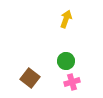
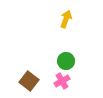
brown square: moved 1 px left, 3 px down
pink cross: moved 10 px left, 1 px up; rotated 14 degrees counterclockwise
